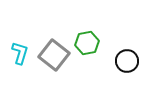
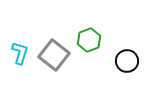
green hexagon: moved 2 px right, 3 px up; rotated 10 degrees counterclockwise
